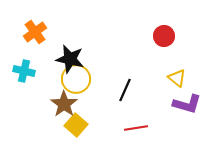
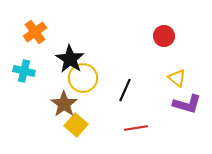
black star: rotated 20 degrees clockwise
yellow circle: moved 7 px right, 1 px up
